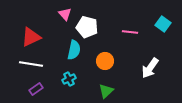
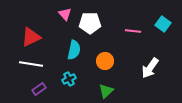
white pentagon: moved 3 px right, 4 px up; rotated 15 degrees counterclockwise
pink line: moved 3 px right, 1 px up
purple rectangle: moved 3 px right
